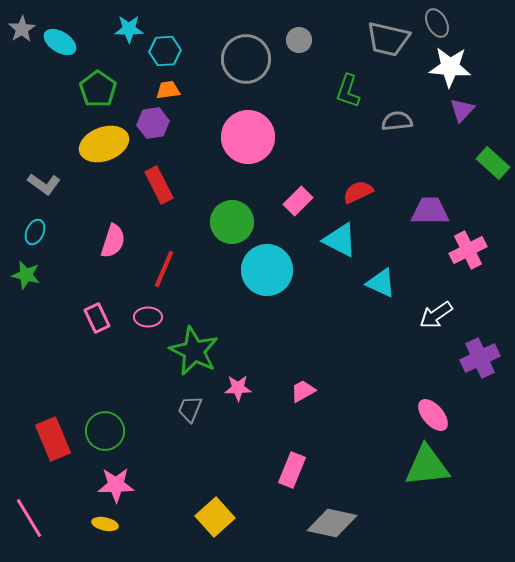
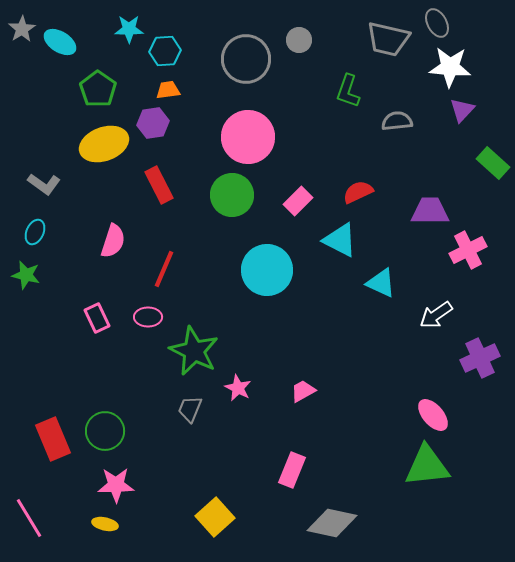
green circle at (232, 222): moved 27 px up
pink star at (238, 388): rotated 28 degrees clockwise
